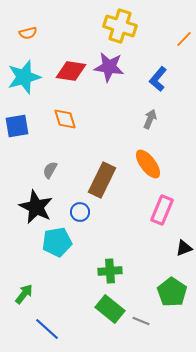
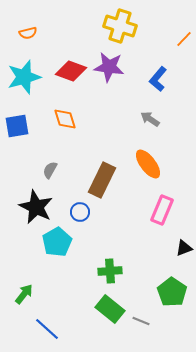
red diamond: rotated 12 degrees clockwise
gray arrow: rotated 78 degrees counterclockwise
cyan pentagon: rotated 20 degrees counterclockwise
